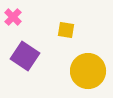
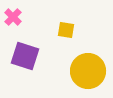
purple square: rotated 16 degrees counterclockwise
